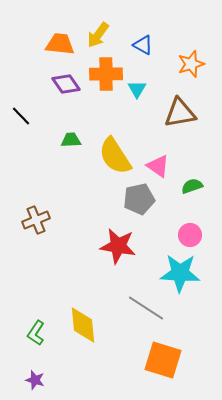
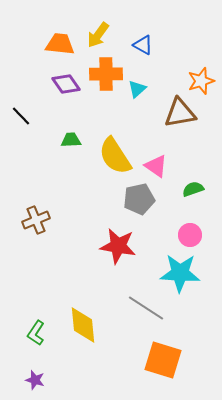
orange star: moved 10 px right, 17 px down
cyan triangle: rotated 18 degrees clockwise
pink triangle: moved 2 px left
green semicircle: moved 1 px right, 3 px down
